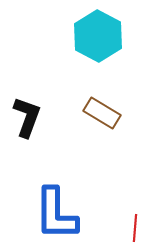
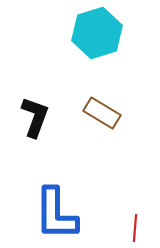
cyan hexagon: moved 1 px left, 3 px up; rotated 15 degrees clockwise
black L-shape: moved 8 px right
